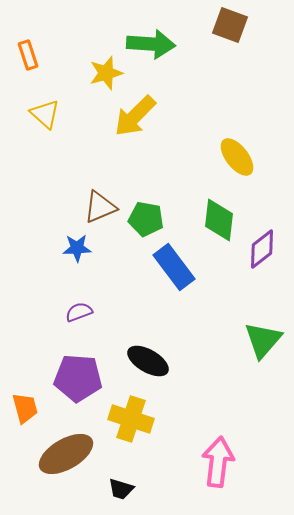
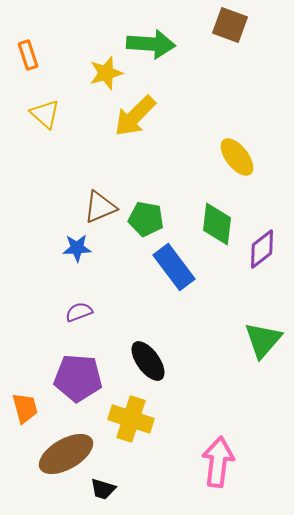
green diamond: moved 2 px left, 4 px down
black ellipse: rotated 24 degrees clockwise
black trapezoid: moved 18 px left
